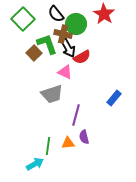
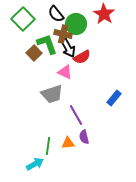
purple line: rotated 45 degrees counterclockwise
